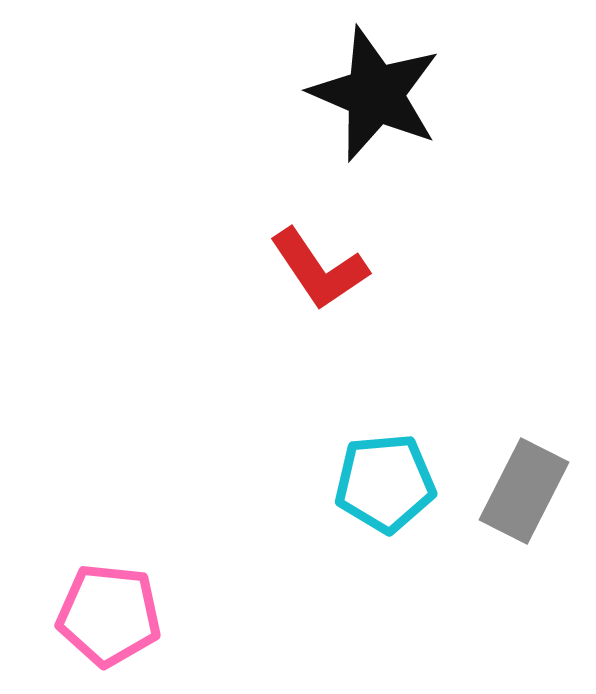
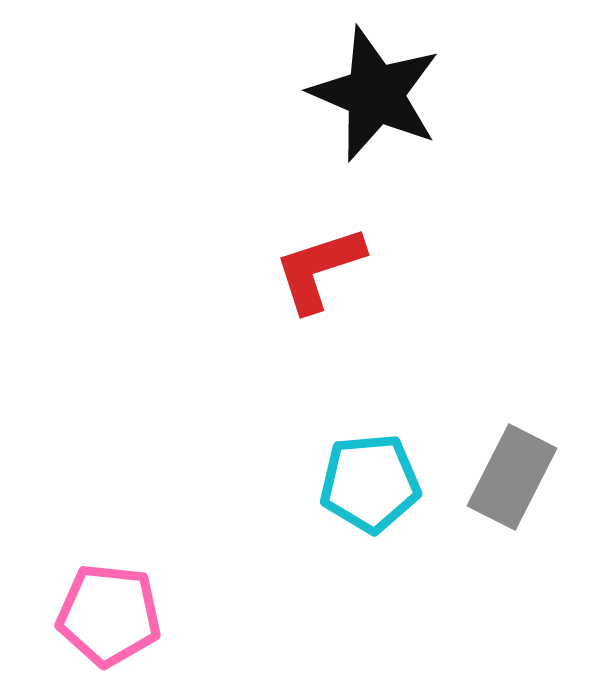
red L-shape: rotated 106 degrees clockwise
cyan pentagon: moved 15 px left
gray rectangle: moved 12 px left, 14 px up
